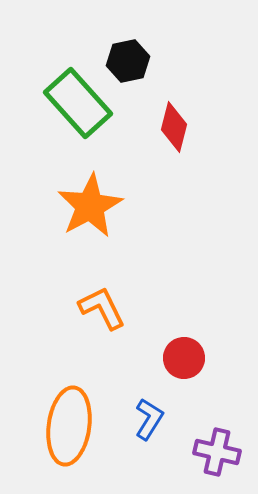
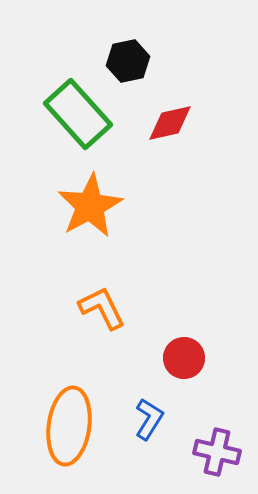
green rectangle: moved 11 px down
red diamond: moved 4 px left, 4 px up; rotated 63 degrees clockwise
